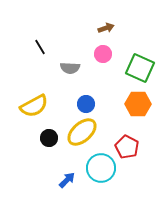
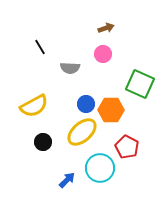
green square: moved 16 px down
orange hexagon: moved 27 px left, 6 px down
black circle: moved 6 px left, 4 px down
cyan circle: moved 1 px left
